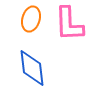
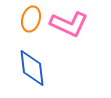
pink L-shape: rotated 63 degrees counterclockwise
